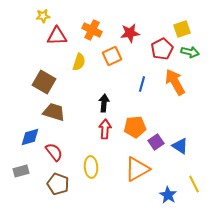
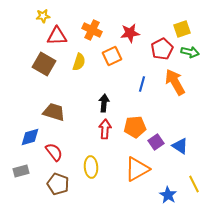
brown square: moved 18 px up
